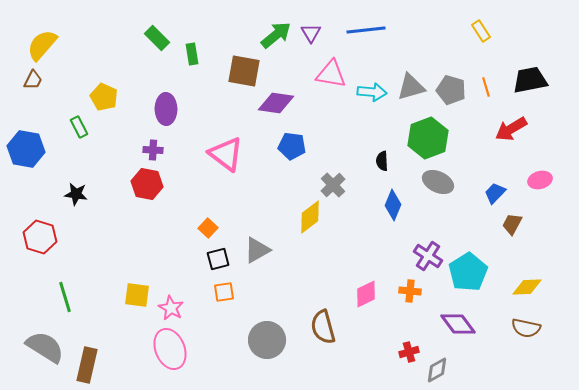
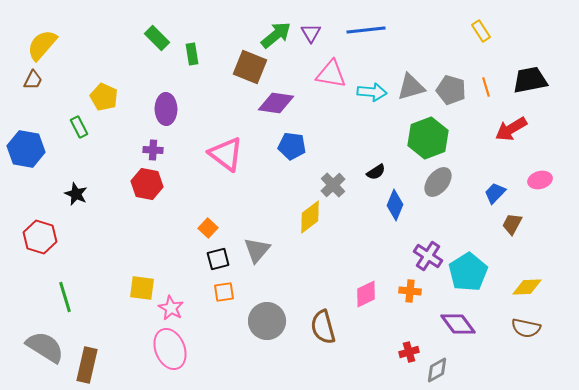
brown square at (244, 71): moved 6 px right, 4 px up; rotated 12 degrees clockwise
black semicircle at (382, 161): moved 6 px left, 11 px down; rotated 120 degrees counterclockwise
gray ellipse at (438, 182): rotated 76 degrees counterclockwise
black star at (76, 194): rotated 15 degrees clockwise
blue diamond at (393, 205): moved 2 px right
gray triangle at (257, 250): rotated 20 degrees counterclockwise
yellow square at (137, 295): moved 5 px right, 7 px up
gray circle at (267, 340): moved 19 px up
